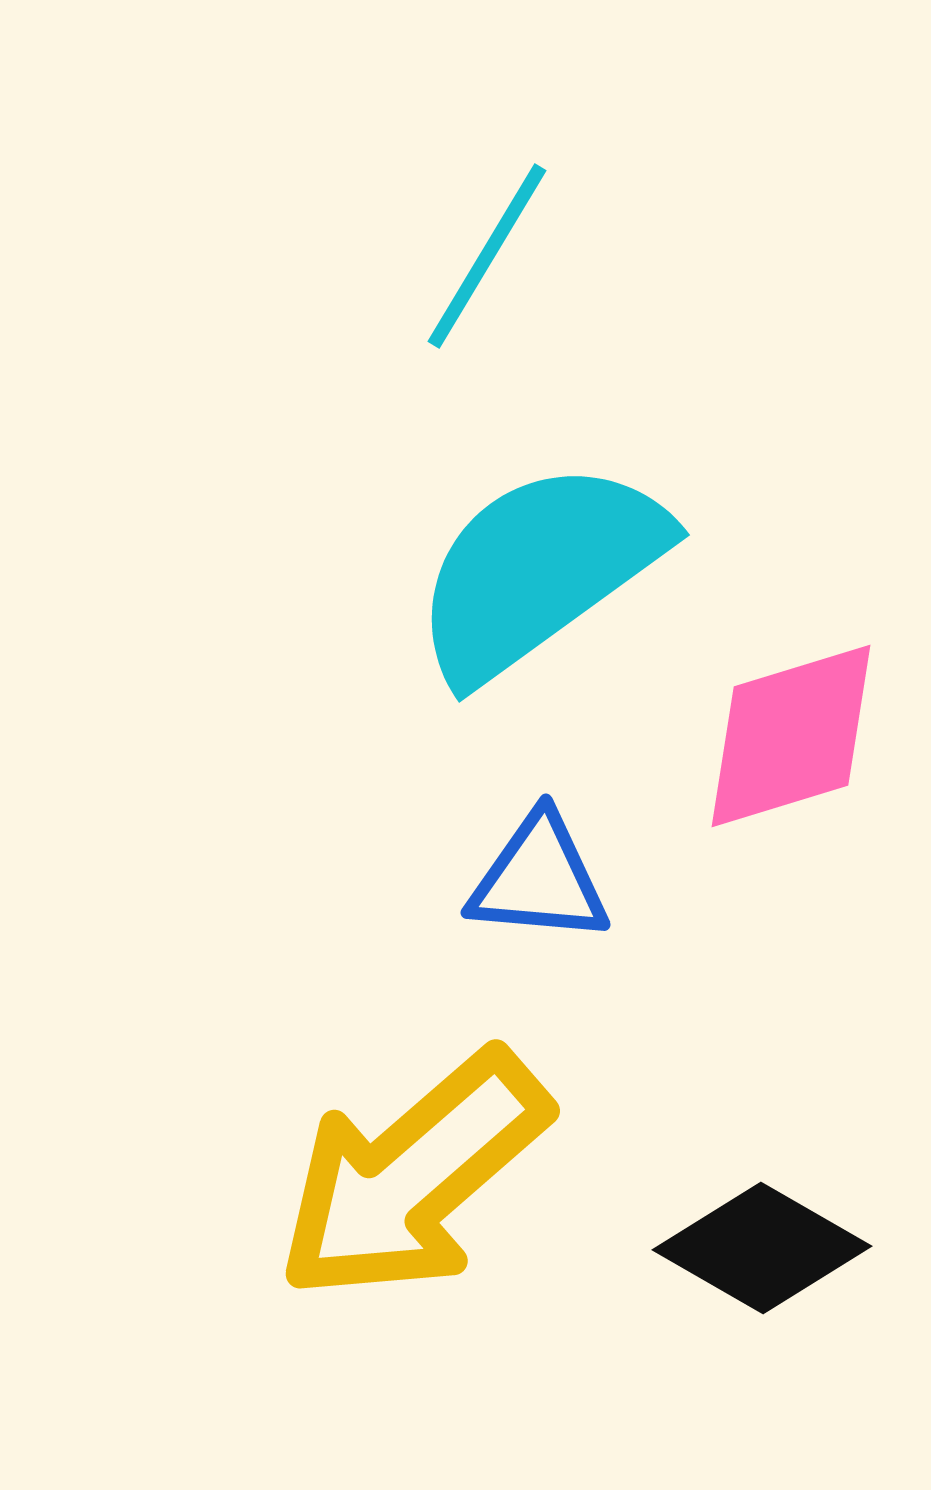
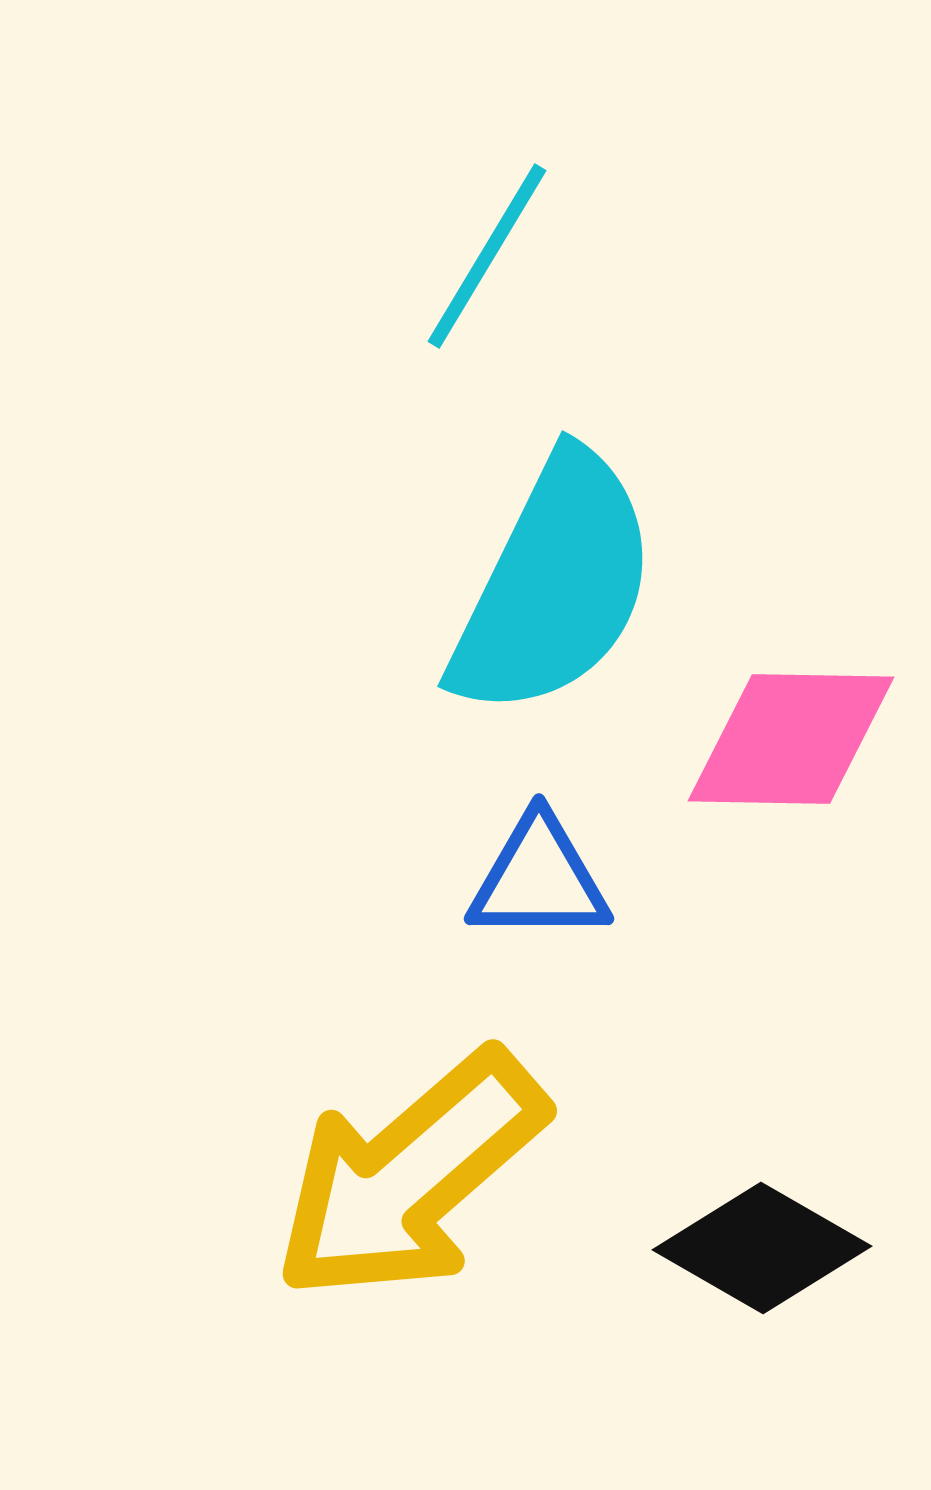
cyan semicircle: moved 15 px right, 15 px down; rotated 152 degrees clockwise
pink diamond: moved 3 px down; rotated 18 degrees clockwise
blue triangle: rotated 5 degrees counterclockwise
yellow arrow: moved 3 px left
